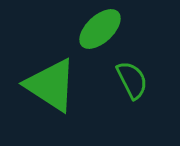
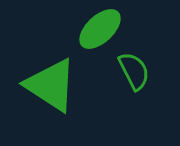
green semicircle: moved 2 px right, 9 px up
